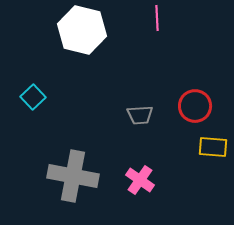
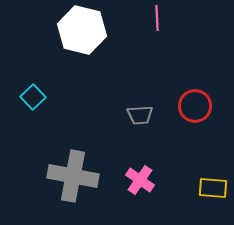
yellow rectangle: moved 41 px down
